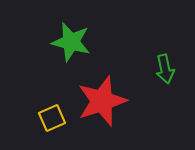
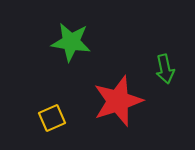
green star: rotated 6 degrees counterclockwise
red star: moved 16 px right
